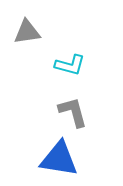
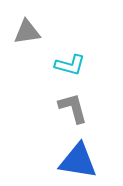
gray L-shape: moved 4 px up
blue triangle: moved 19 px right, 2 px down
